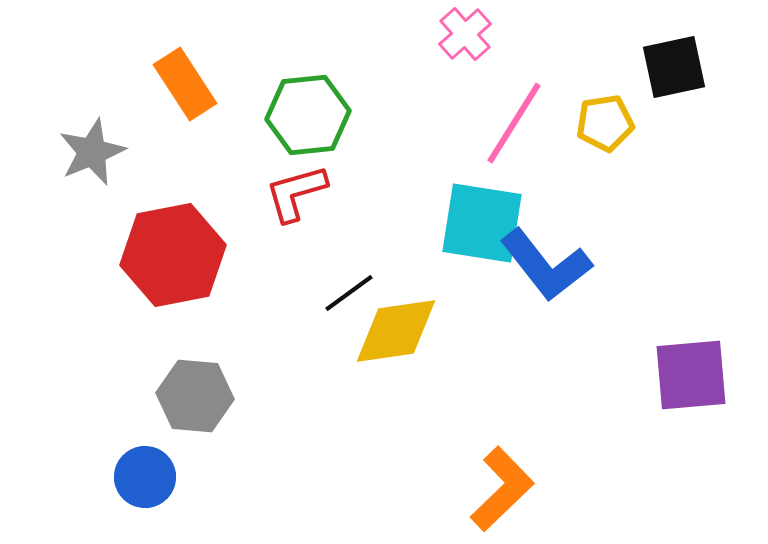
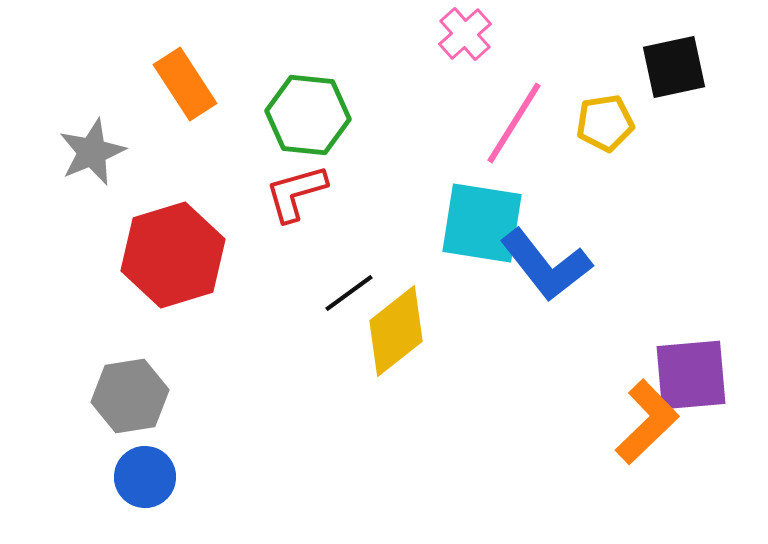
green hexagon: rotated 12 degrees clockwise
red hexagon: rotated 6 degrees counterclockwise
yellow diamond: rotated 30 degrees counterclockwise
gray hexagon: moved 65 px left; rotated 14 degrees counterclockwise
orange L-shape: moved 145 px right, 67 px up
